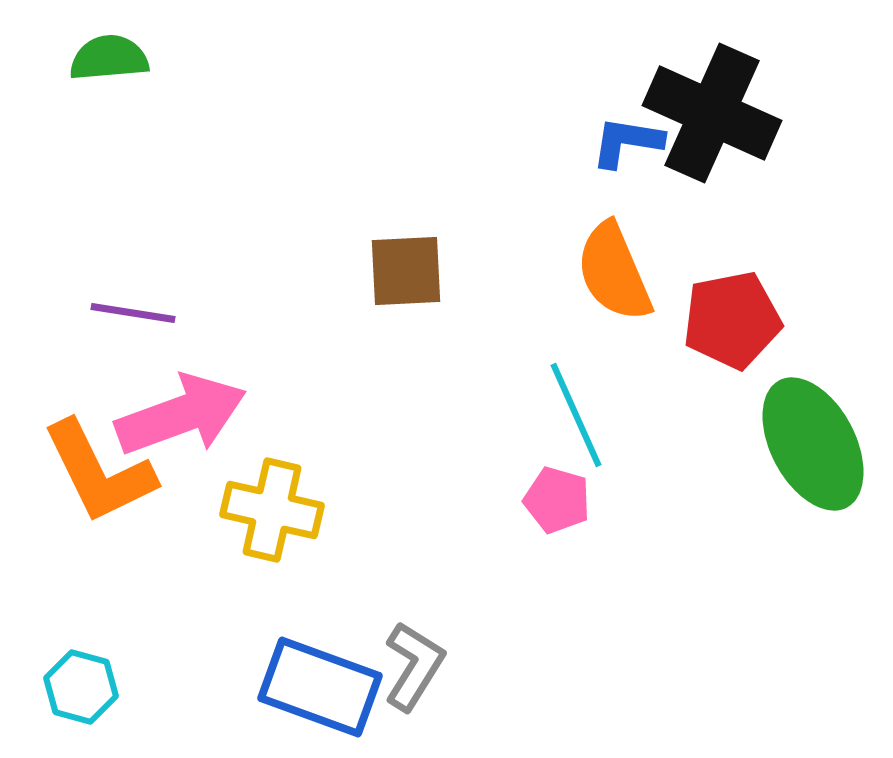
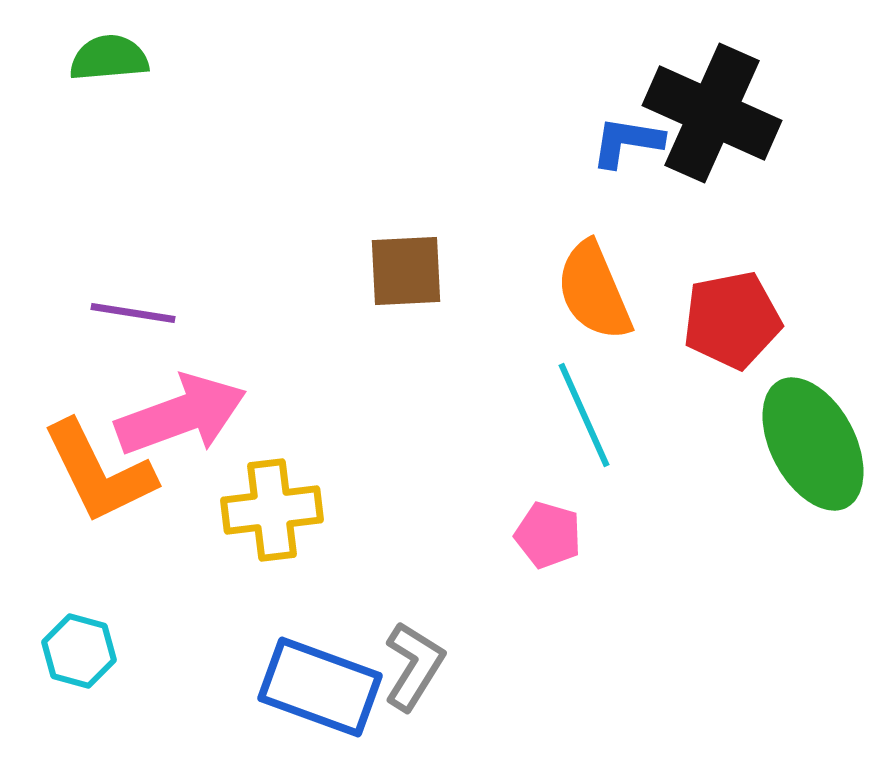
orange semicircle: moved 20 px left, 19 px down
cyan line: moved 8 px right
pink pentagon: moved 9 px left, 35 px down
yellow cross: rotated 20 degrees counterclockwise
cyan hexagon: moved 2 px left, 36 px up
